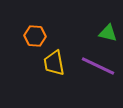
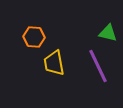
orange hexagon: moved 1 px left, 1 px down
purple line: rotated 40 degrees clockwise
